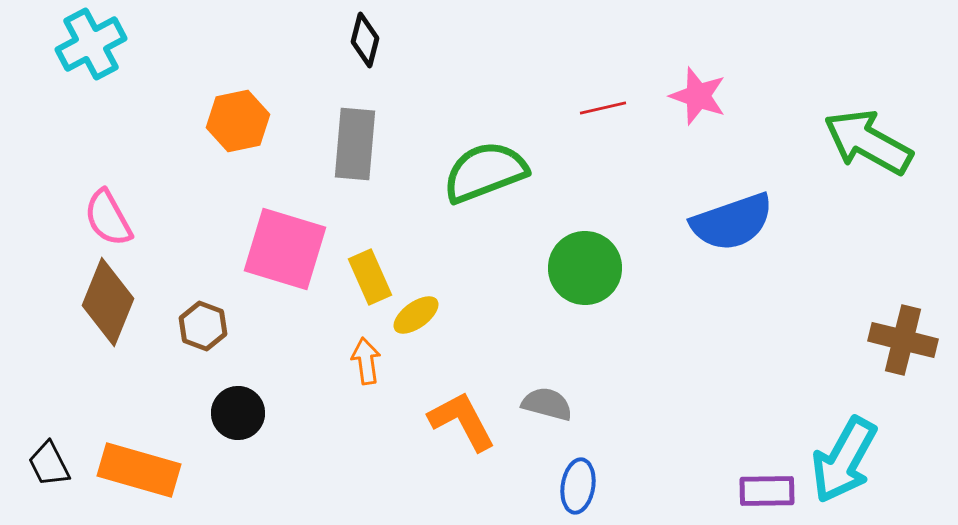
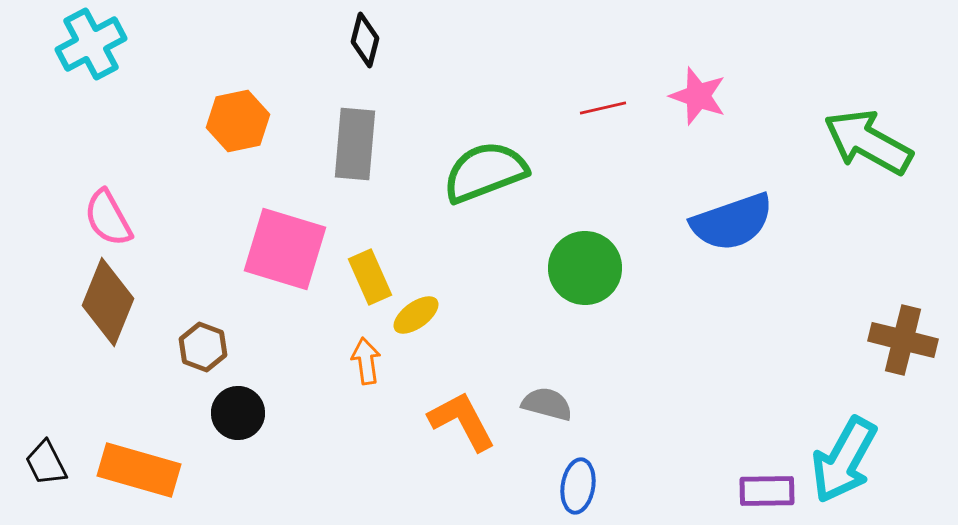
brown hexagon: moved 21 px down
black trapezoid: moved 3 px left, 1 px up
